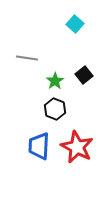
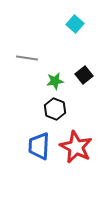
green star: rotated 24 degrees clockwise
red star: moved 1 px left
